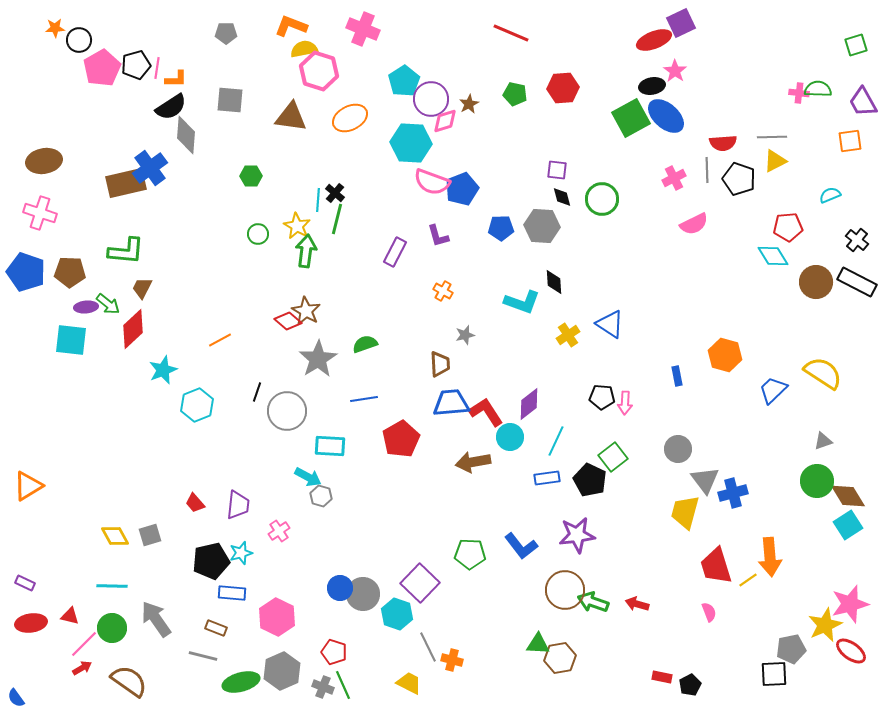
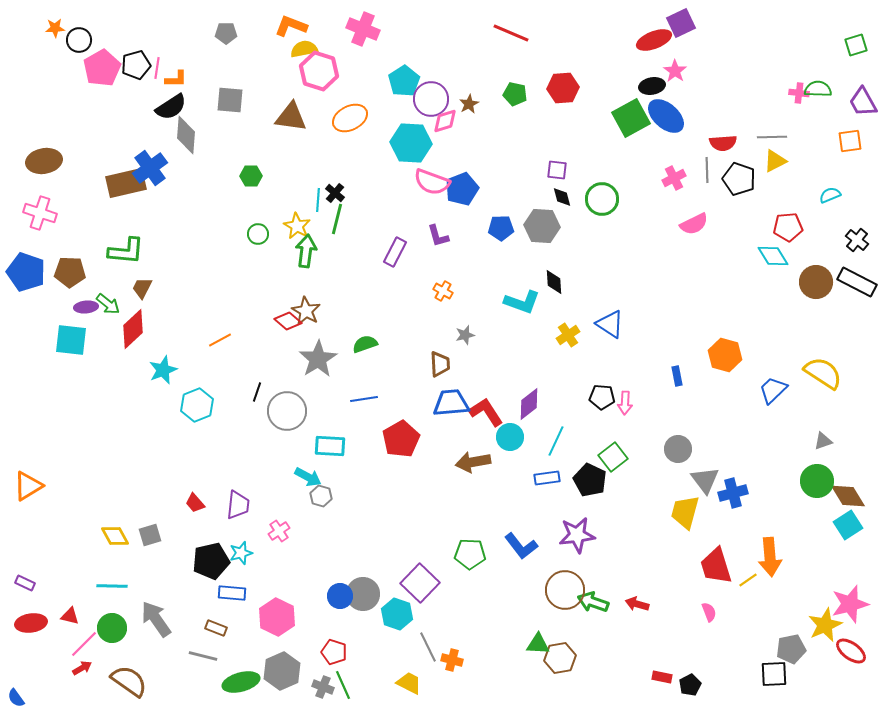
blue circle at (340, 588): moved 8 px down
